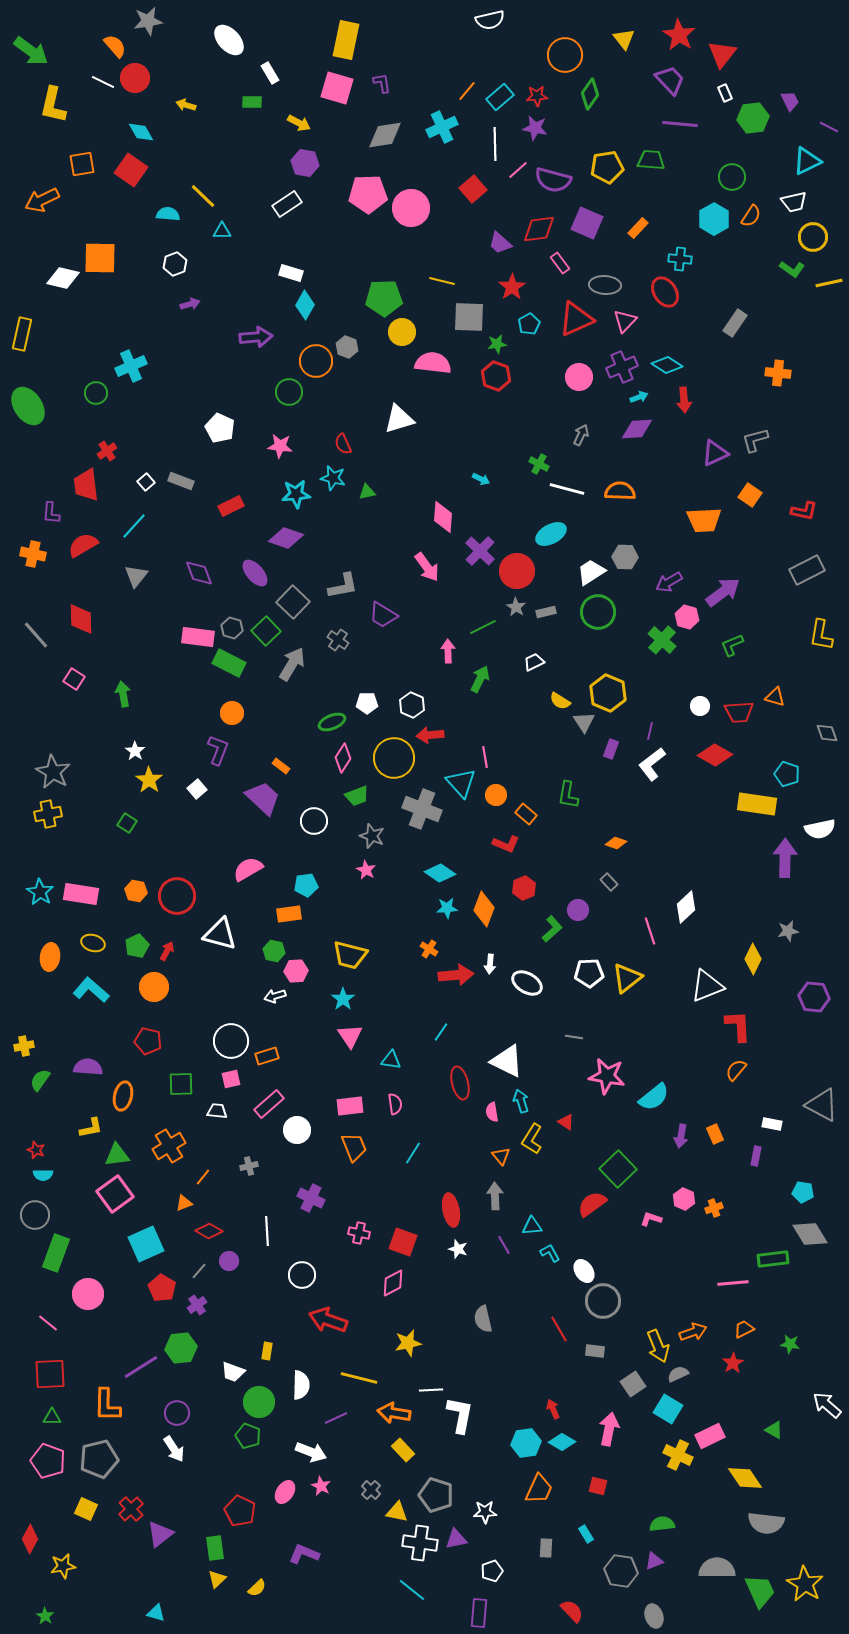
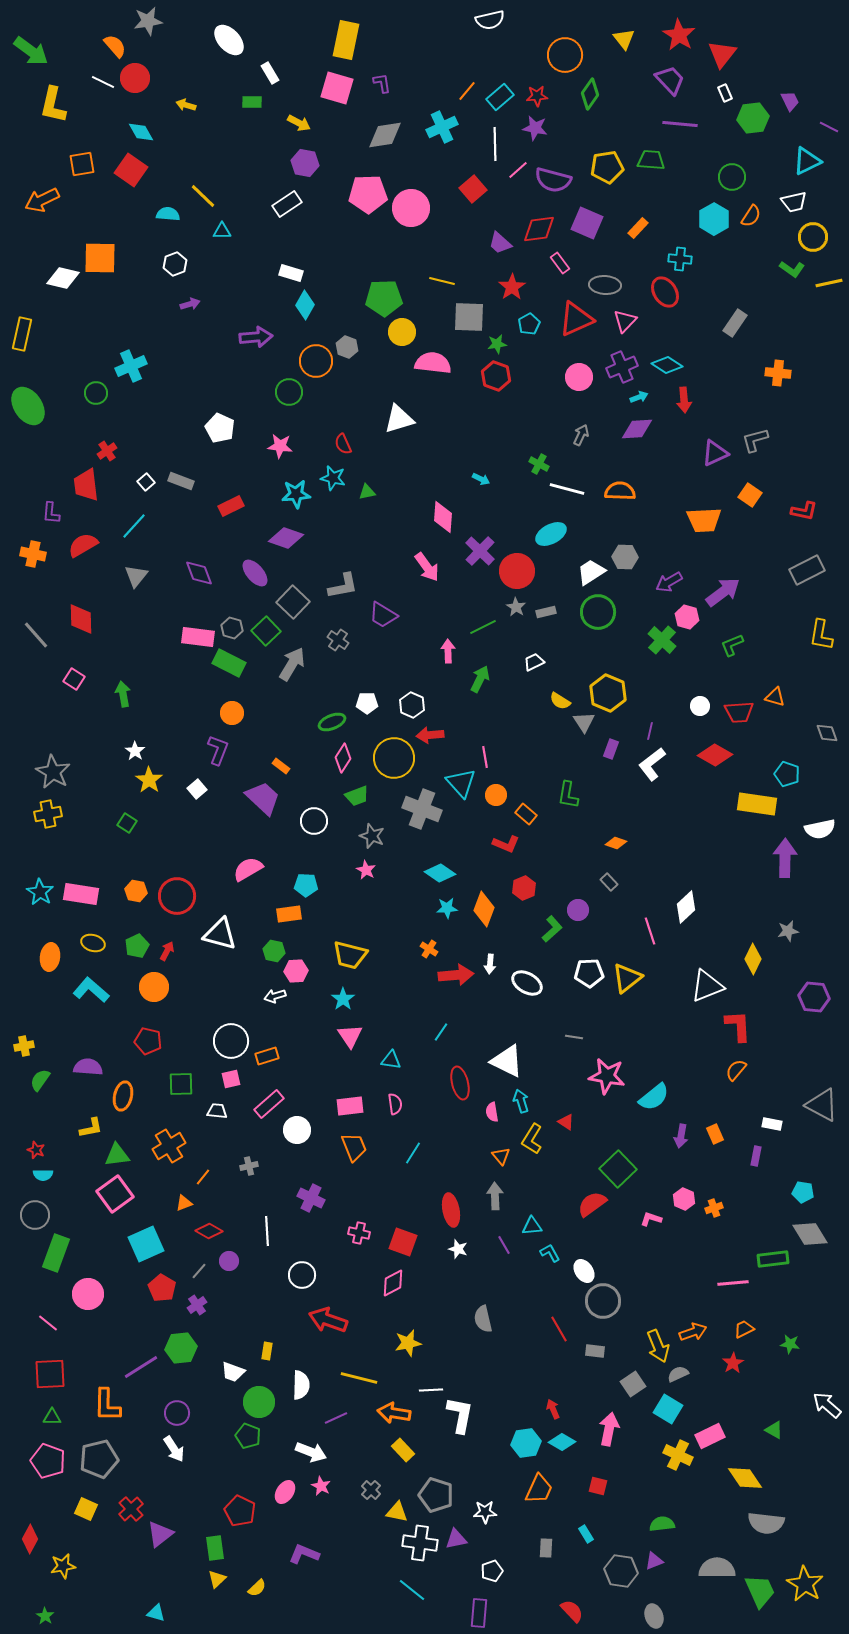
cyan pentagon at (306, 885): rotated 10 degrees clockwise
